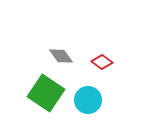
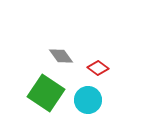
red diamond: moved 4 px left, 6 px down
